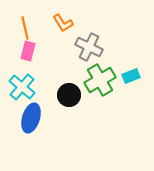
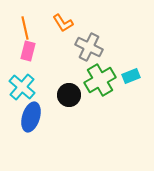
blue ellipse: moved 1 px up
